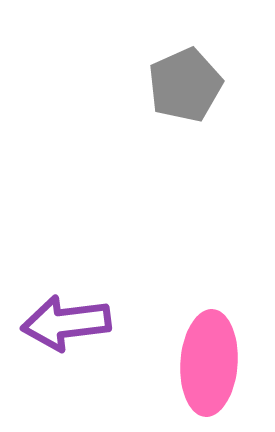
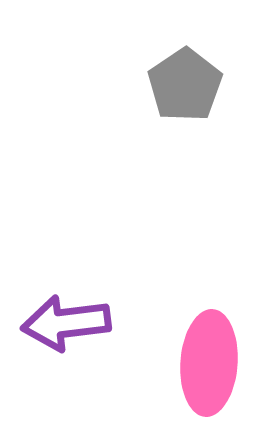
gray pentagon: rotated 10 degrees counterclockwise
